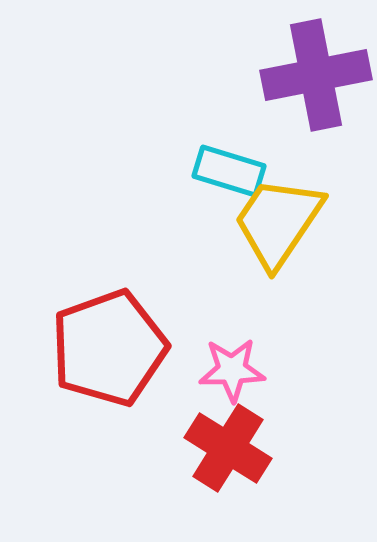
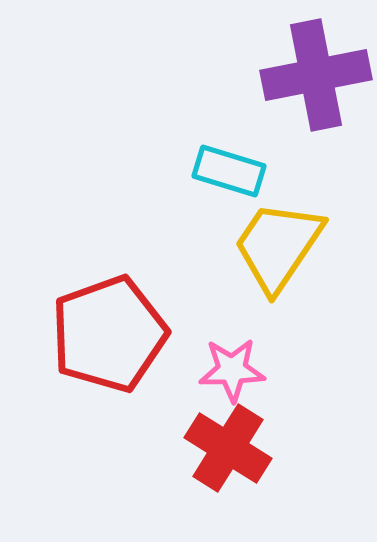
yellow trapezoid: moved 24 px down
red pentagon: moved 14 px up
